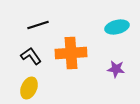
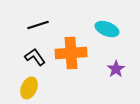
cyan ellipse: moved 10 px left, 2 px down; rotated 35 degrees clockwise
black L-shape: moved 4 px right, 1 px down
purple star: rotated 30 degrees clockwise
